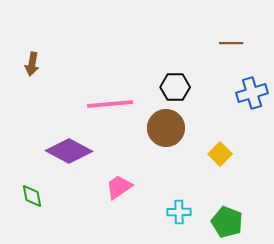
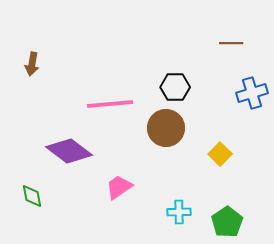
purple diamond: rotated 9 degrees clockwise
green pentagon: rotated 16 degrees clockwise
